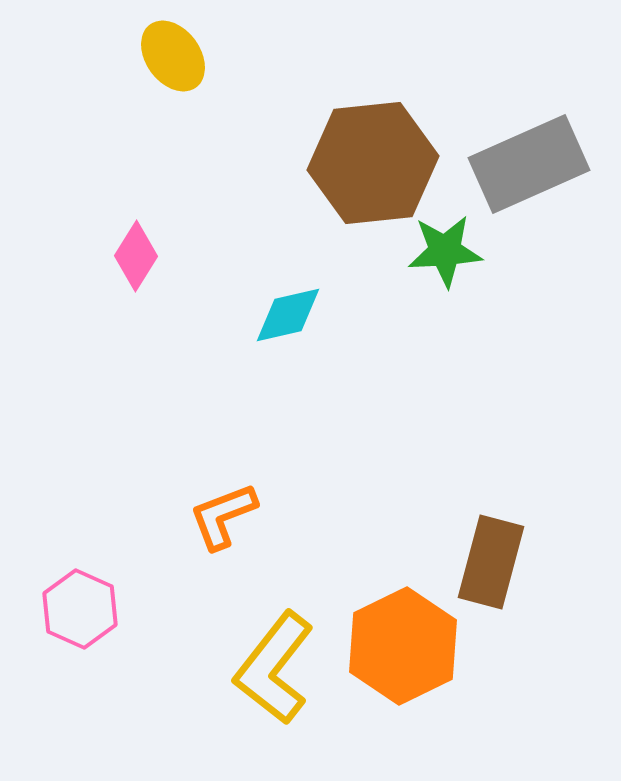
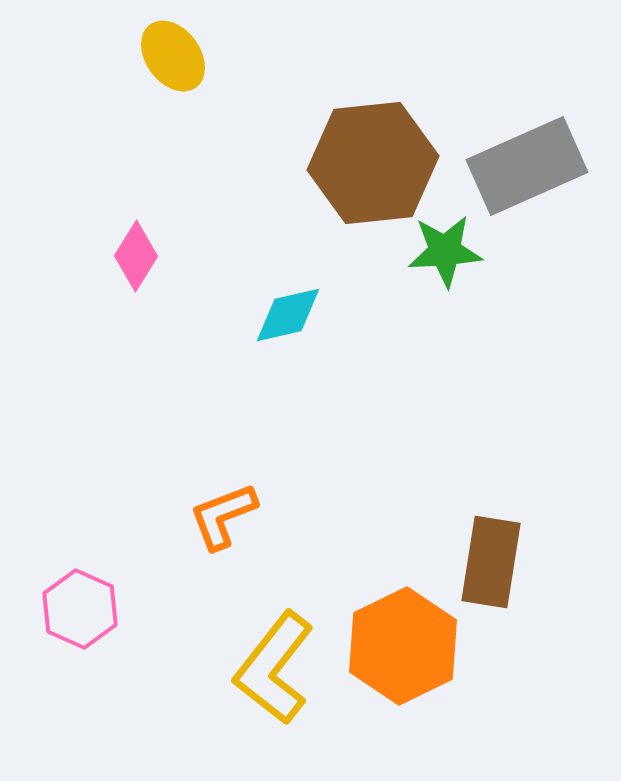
gray rectangle: moved 2 px left, 2 px down
brown rectangle: rotated 6 degrees counterclockwise
